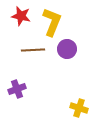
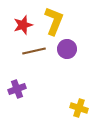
red star: moved 2 px right, 9 px down; rotated 30 degrees counterclockwise
yellow L-shape: moved 2 px right, 1 px up
brown line: moved 1 px right, 1 px down; rotated 10 degrees counterclockwise
